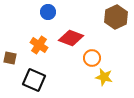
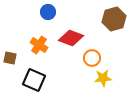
brown hexagon: moved 2 px left, 2 px down; rotated 10 degrees clockwise
yellow star: moved 1 px left, 1 px down; rotated 18 degrees counterclockwise
